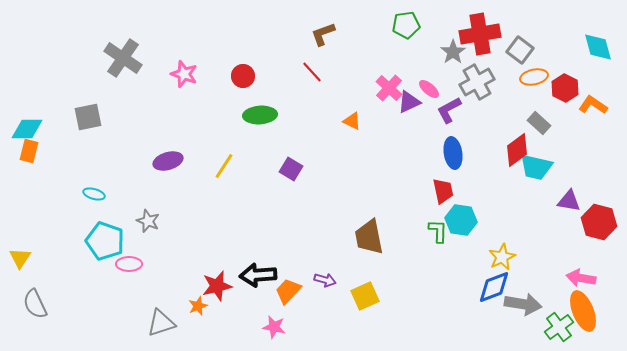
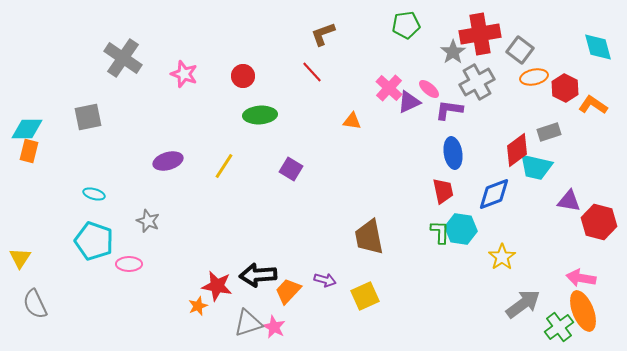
purple L-shape at (449, 110): rotated 36 degrees clockwise
orange triangle at (352, 121): rotated 18 degrees counterclockwise
gray rectangle at (539, 123): moved 10 px right, 9 px down; rotated 60 degrees counterclockwise
cyan hexagon at (461, 220): moved 9 px down
green L-shape at (438, 231): moved 2 px right, 1 px down
cyan pentagon at (105, 241): moved 11 px left
yellow star at (502, 257): rotated 8 degrees counterclockwise
red star at (217, 286): rotated 24 degrees clockwise
blue diamond at (494, 287): moved 93 px up
gray arrow at (523, 304): rotated 45 degrees counterclockwise
gray triangle at (161, 323): moved 87 px right
pink star at (274, 327): rotated 15 degrees clockwise
